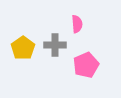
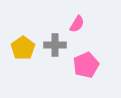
pink semicircle: rotated 36 degrees clockwise
